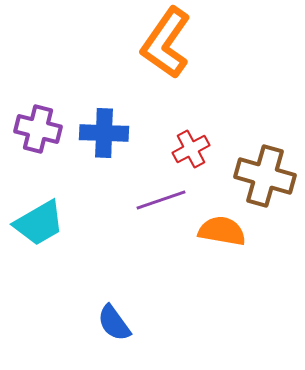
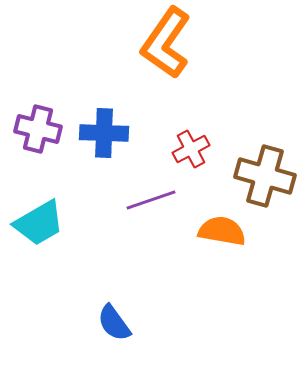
purple line: moved 10 px left
